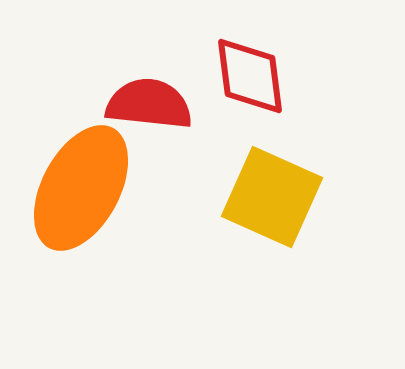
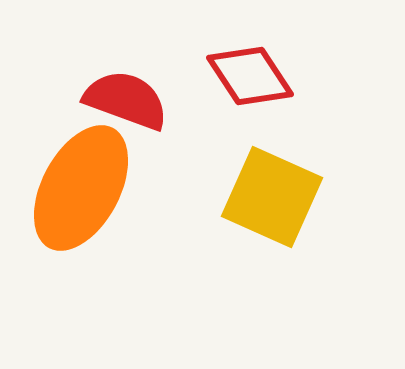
red diamond: rotated 26 degrees counterclockwise
red semicircle: moved 23 px left, 4 px up; rotated 14 degrees clockwise
